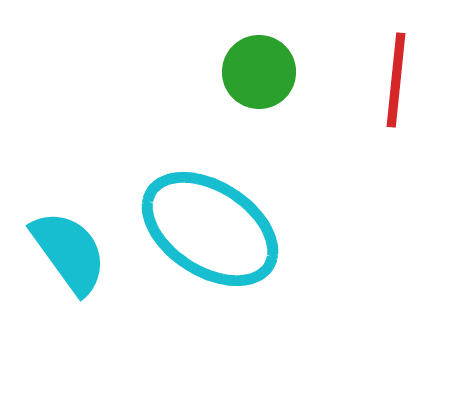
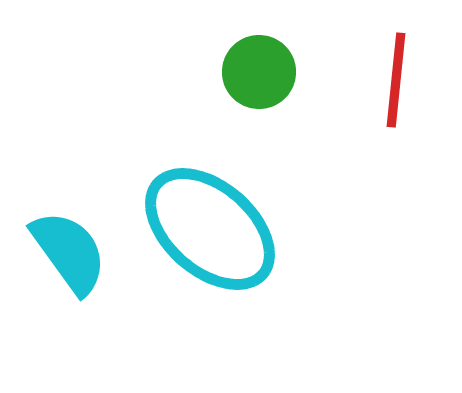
cyan ellipse: rotated 8 degrees clockwise
